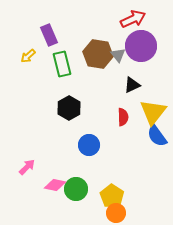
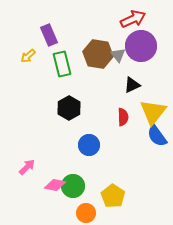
green circle: moved 3 px left, 3 px up
yellow pentagon: moved 1 px right
orange circle: moved 30 px left
